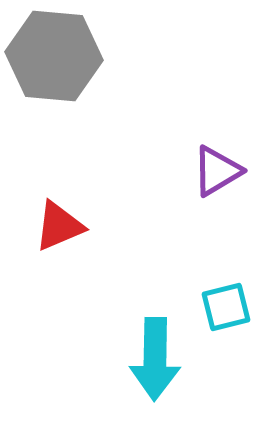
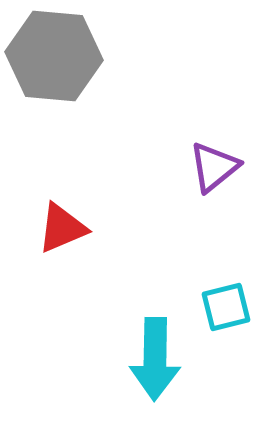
purple triangle: moved 3 px left, 4 px up; rotated 8 degrees counterclockwise
red triangle: moved 3 px right, 2 px down
